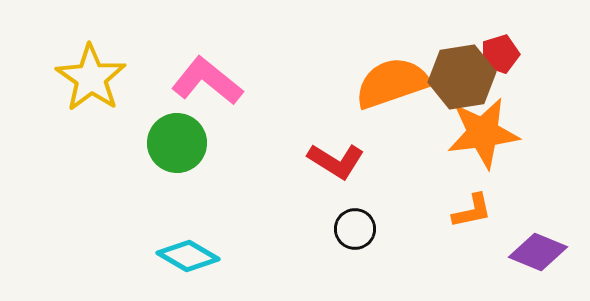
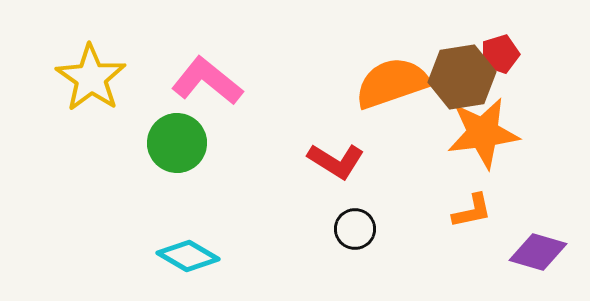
purple diamond: rotated 6 degrees counterclockwise
